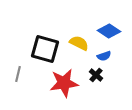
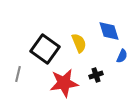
blue diamond: rotated 40 degrees clockwise
yellow semicircle: rotated 42 degrees clockwise
black square: rotated 20 degrees clockwise
blue semicircle: moved 18 px right; rotated 48 degrees counterclockwise
black cross: rotated 32 degrees clockwise
